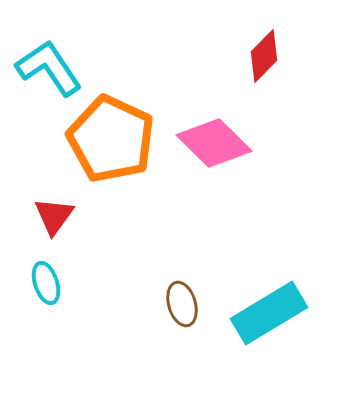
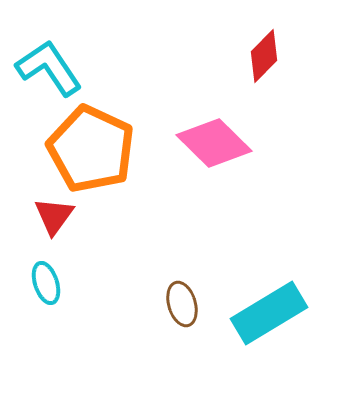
orange pentagon: moved 20 px left, 10 px down
